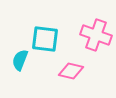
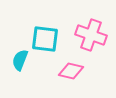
pink cross: moved 5 px left
